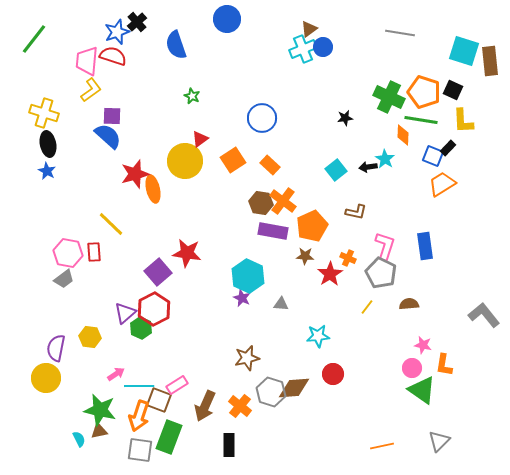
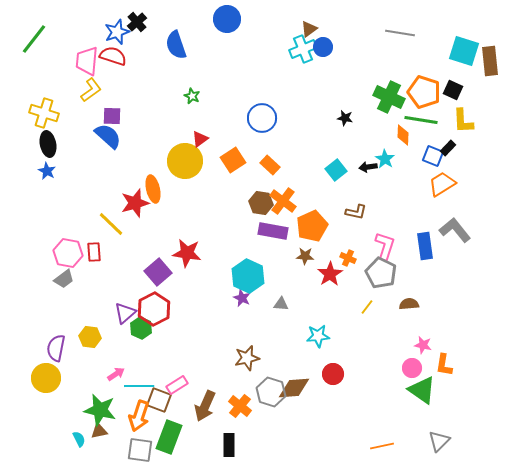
black star at (345, 118): rotated 21 degrees clockwise
red star at (135, 174): moved 29 px down
gray L-shape at (484, 315): moved 29 px left, 85 px up
